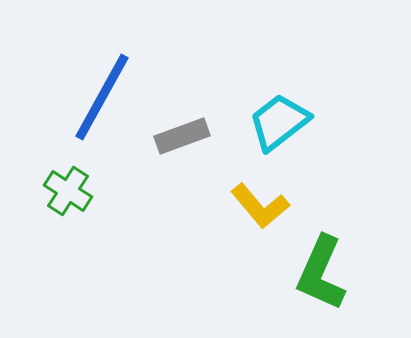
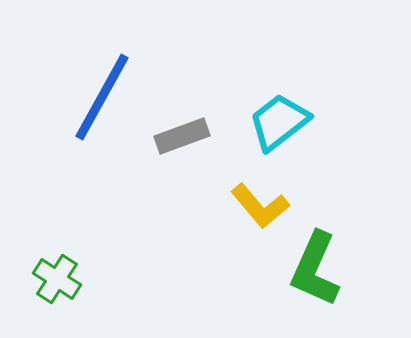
green cross: moved 11 px left, 88 px down
green L-shape: moved 6 px left, 4 px up
